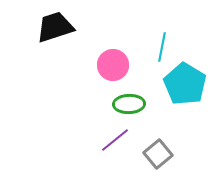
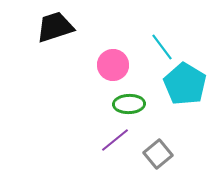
cyan line: rotated 48 degrees counterclockwise
